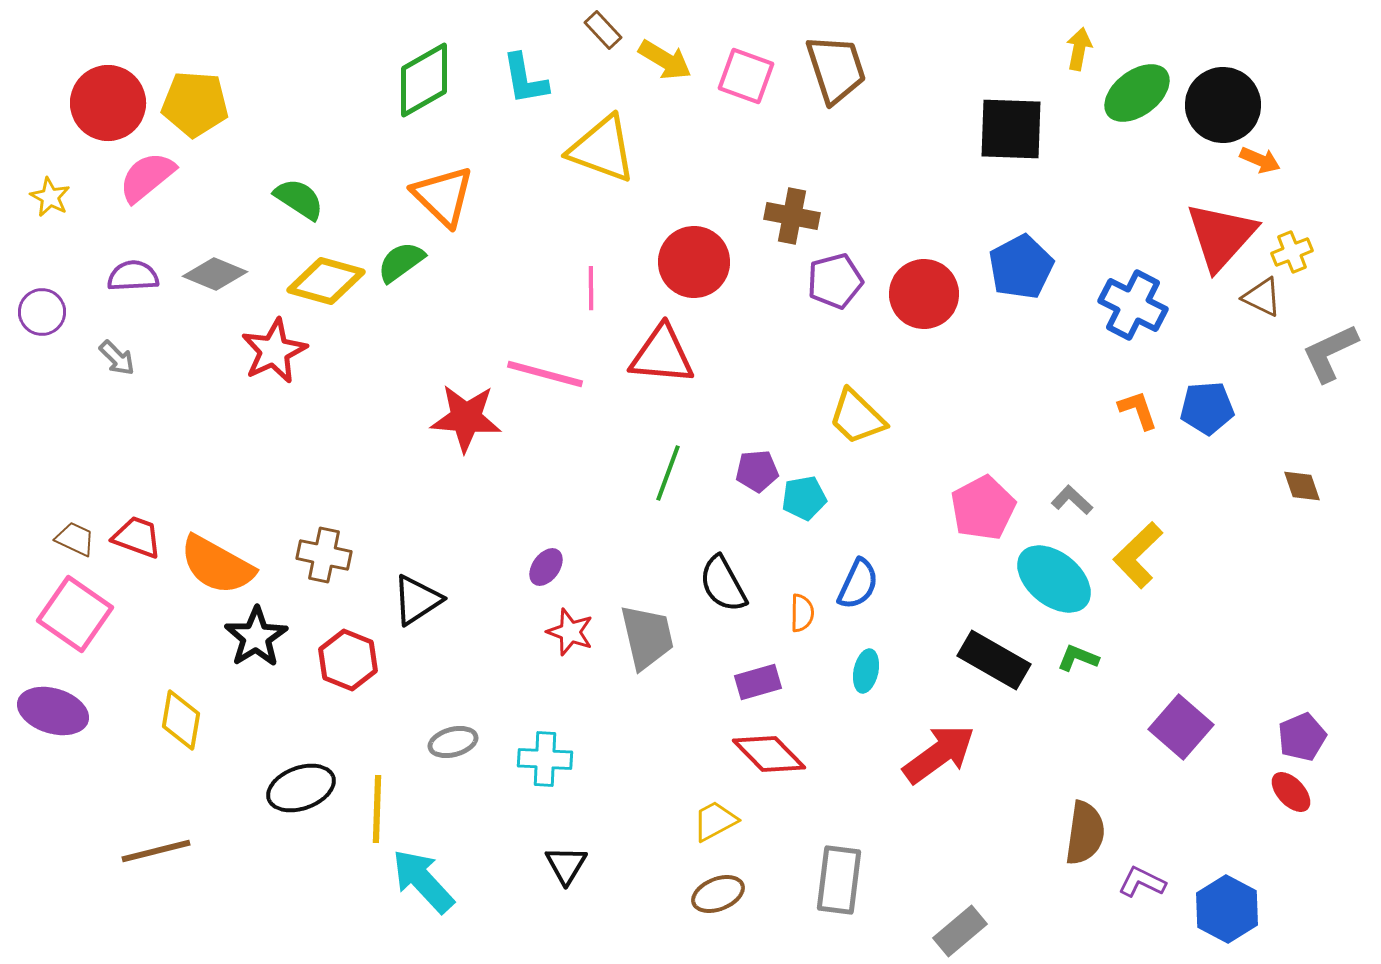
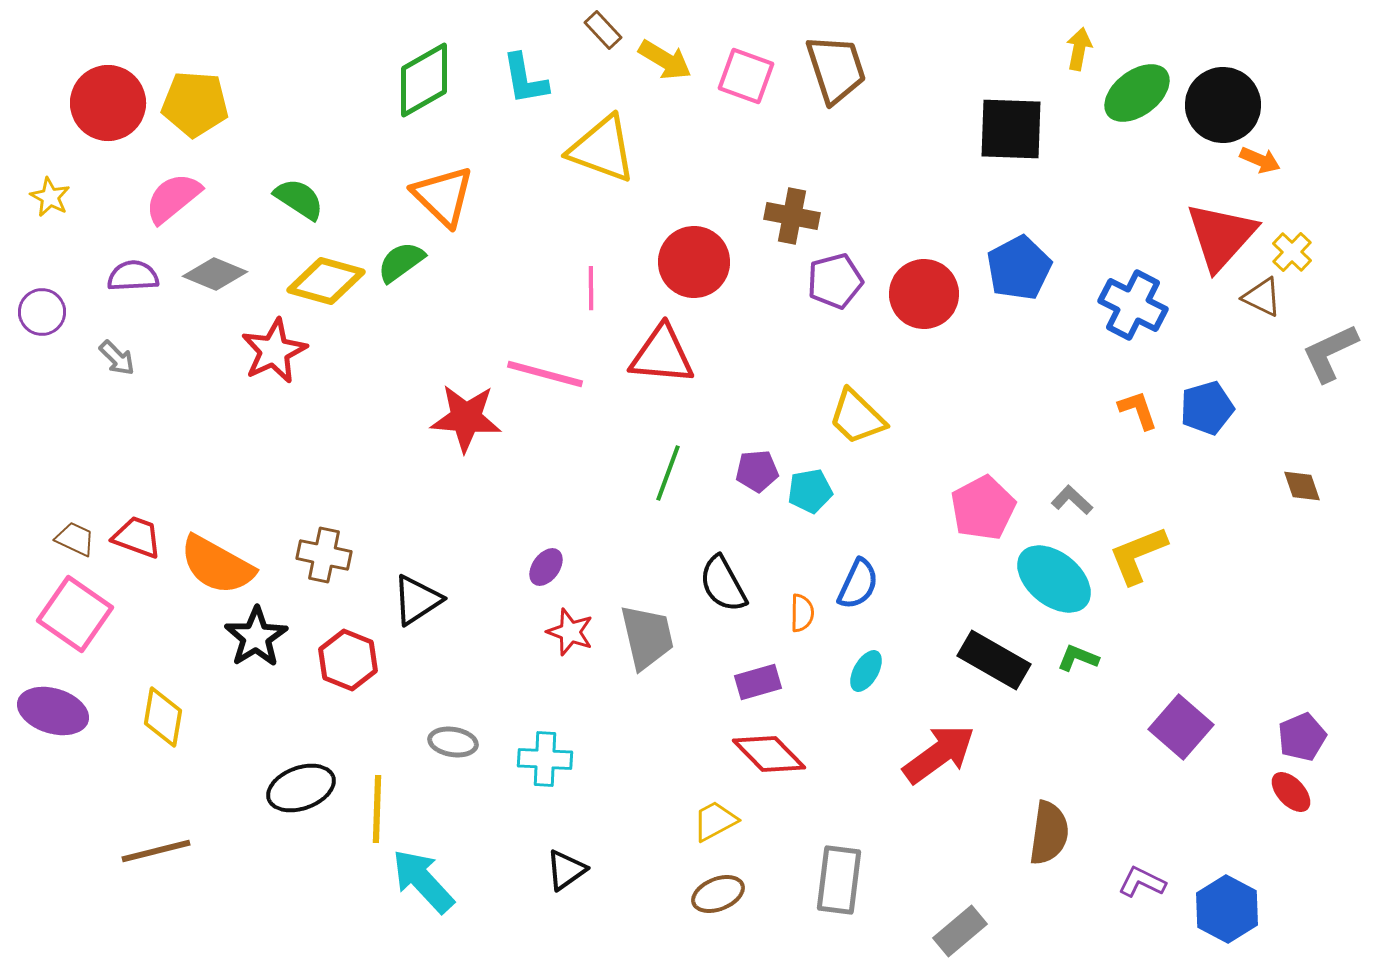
pink semicircle at (147, 177): moved 26 px right, 21 px down
yellow cross at (1292, 252): rotated 24 degrees counterclockwise
blue pentagon at (1021, 267): moved 2 px left, 1 px down
blue pentagon at (1207, 408): rotated 12 degrees counterclockwise
cyan pentagon at (804, 498): moved 6 px right, 7 px up
yellow L-shape at (1138, 555): rotated 22 degrees clockwise
cyan ellipse at (866, 671): rotated 18 degrees clockwise
yellow diamond at (181, 720): moved 18 px left, 3 px up
gray ellipse at (453, 742): rotated 24 degrees clockwise
brown semicircle at (1085, 833): moved 36 px left
black triangle at (566, 865): moved 5 px down; rotated 24 degrees clockwise
